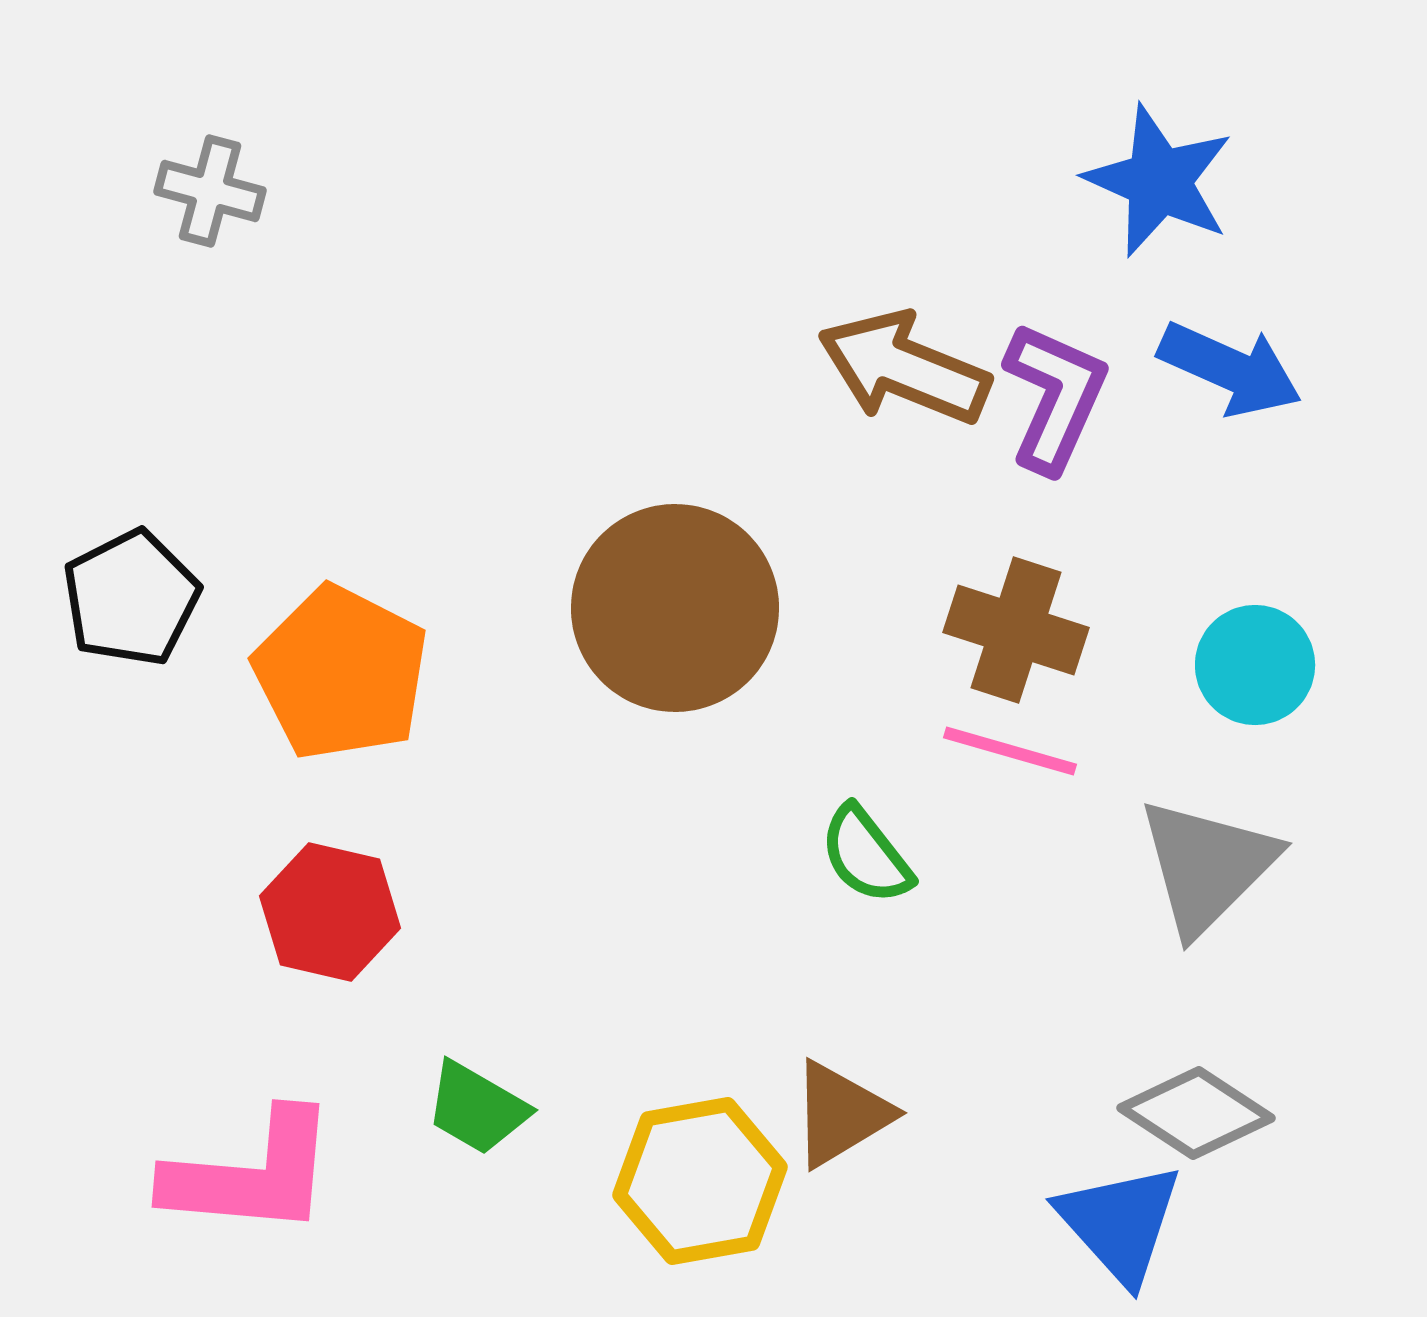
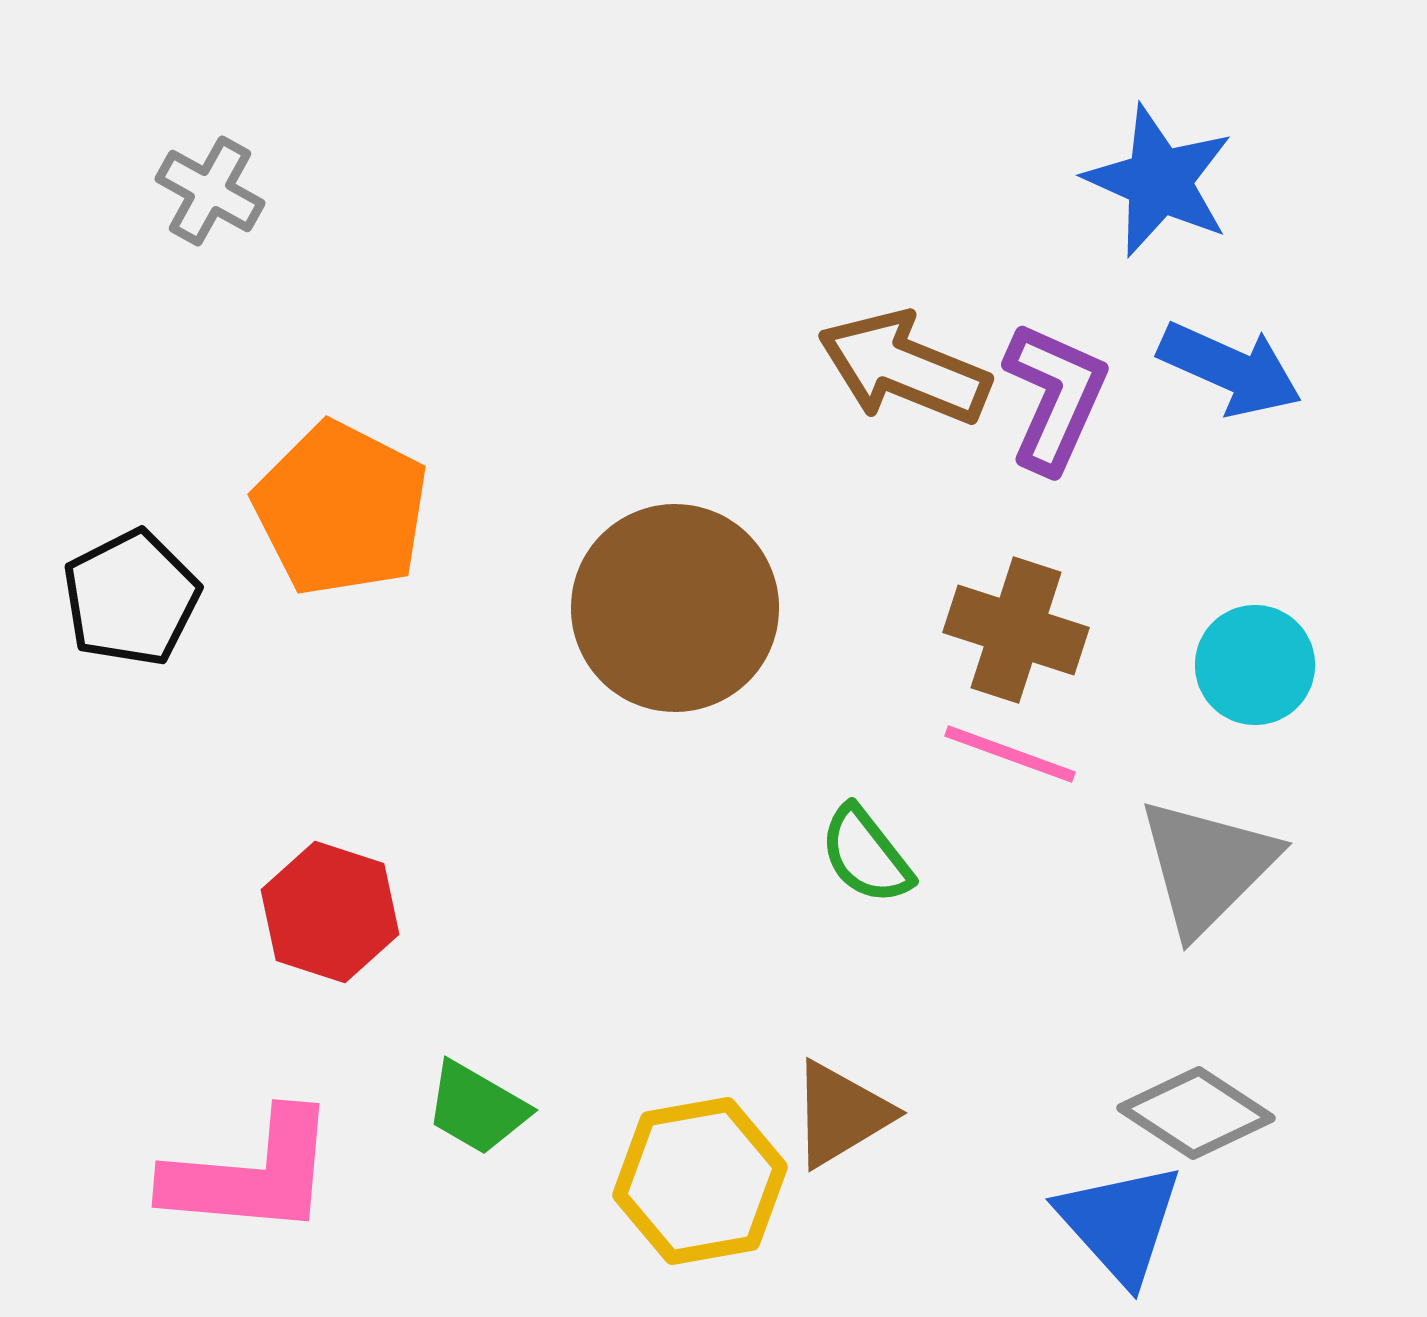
gray cross: rotated 14 degrees clockwise
orange pentagon: moved 164 px up
pink line: moved 3 px down; rotated 4 degrees clockwise
red hexagon: rotated 5 degrees clockwise
